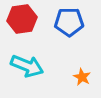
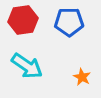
red hexagon: moved 1 px right, 1 px down
cyan arrow: rotated 12 degrees clockwise
